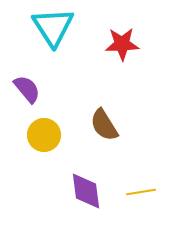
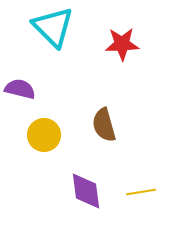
cyan triangle: rotated 12 degrees counterclockwise
purple semicircle: moved 7 px left; rotated 36 degrees counterclockwise
brown semicircle: rotated 16 degrees clockwise
